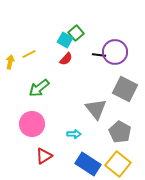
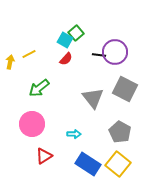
gray triangle: moved 3 px left, 11 px up
